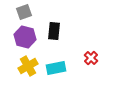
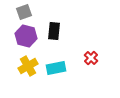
purple hexagon: moved 1 px right, 1 px up
